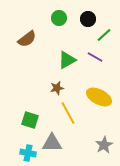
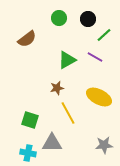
gray star: rotated 24 degrees clockwise
